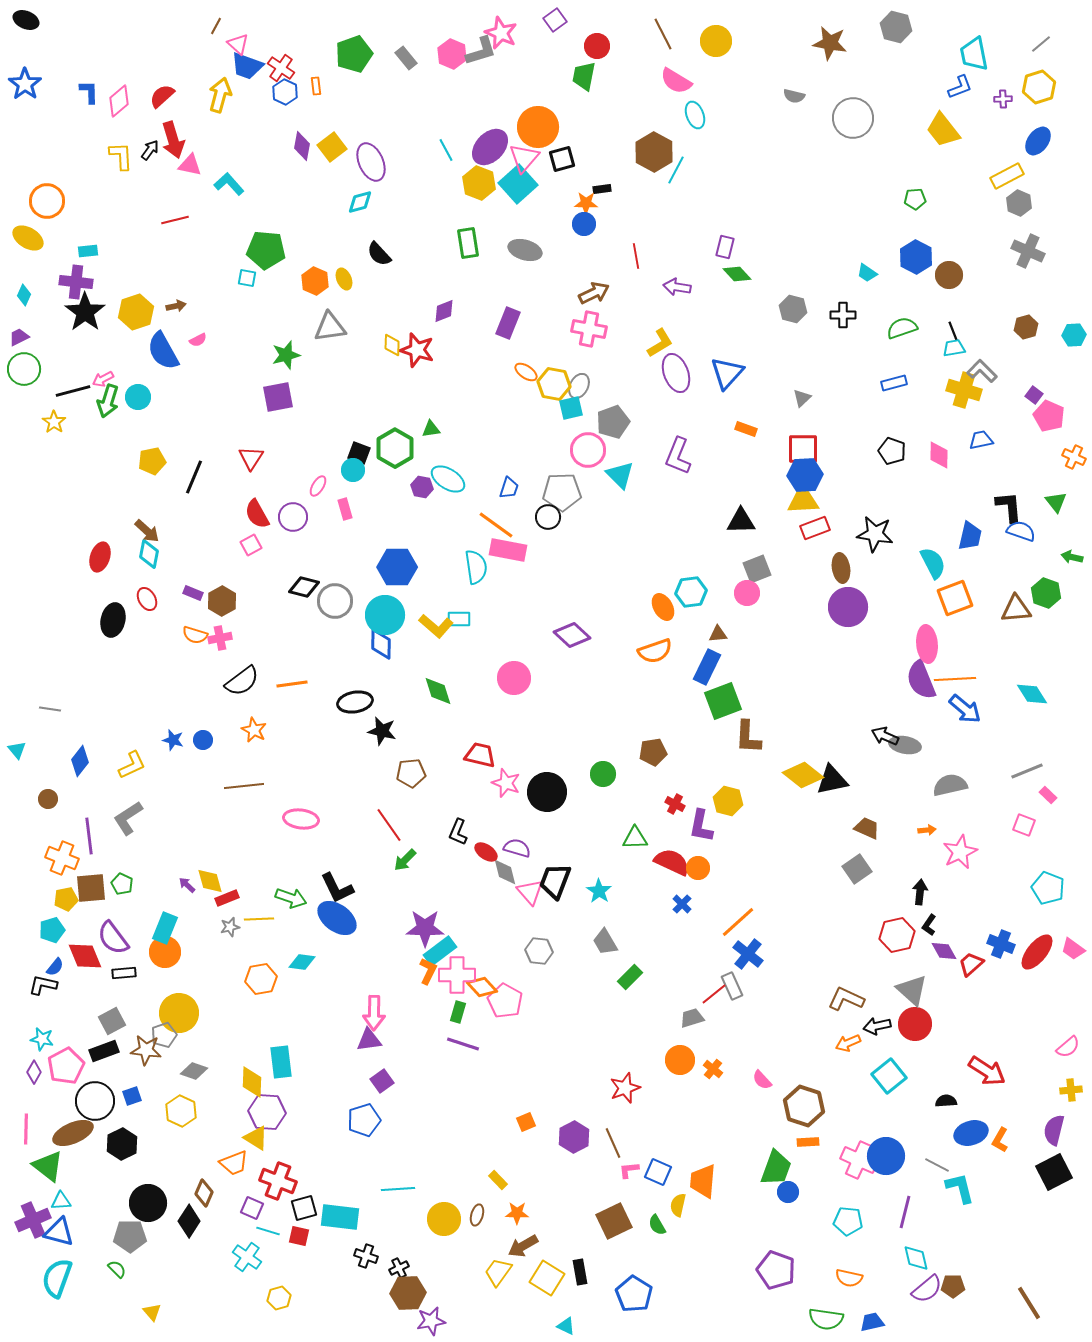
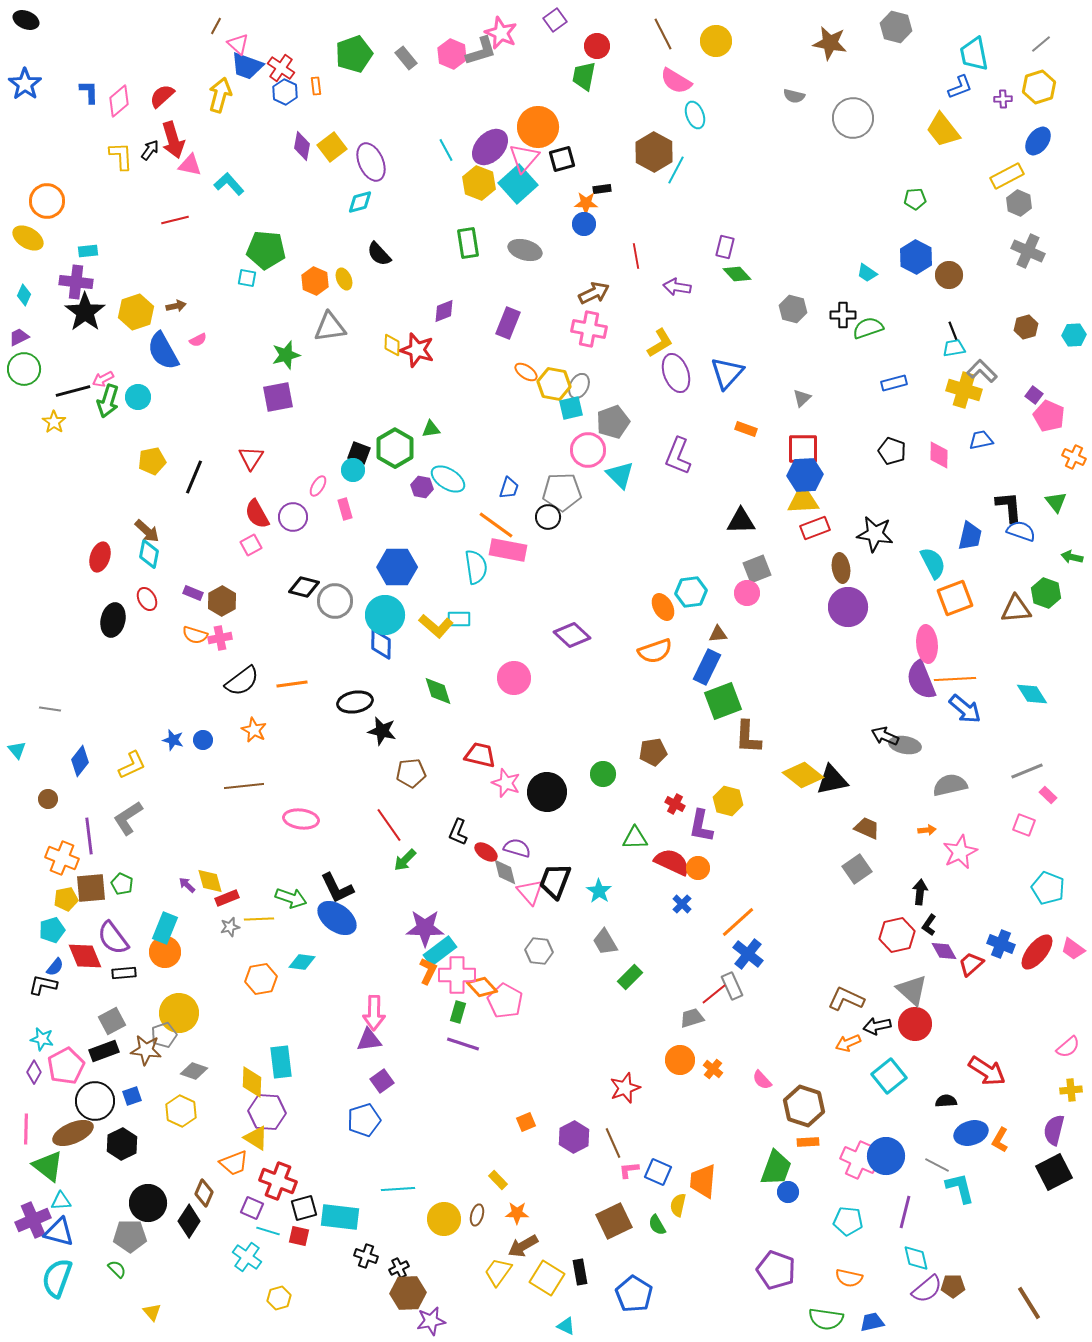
green semicircle at (902, 328): moved 34 px left
